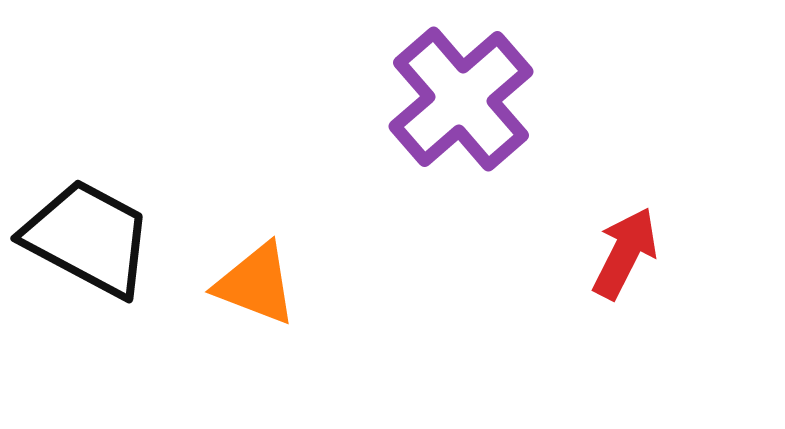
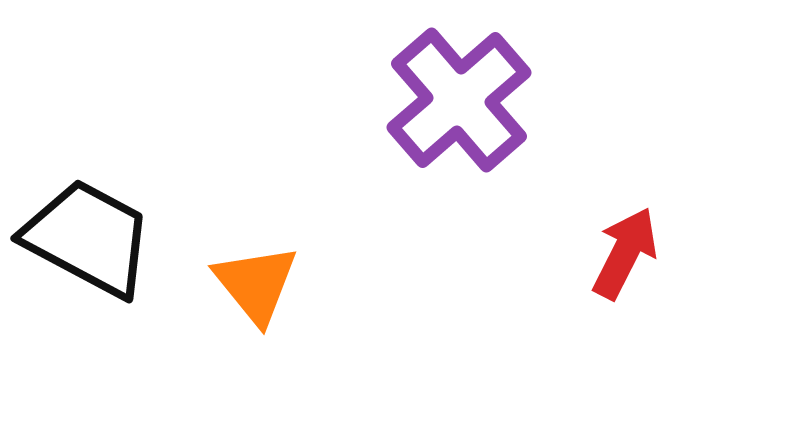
purple cross: moved 2 px left, 1 px down
orange triangle: rotated 30 degrees clockwise
